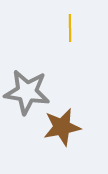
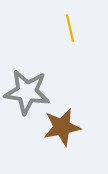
yellow line: rotated 12 degrees counterclockwise
